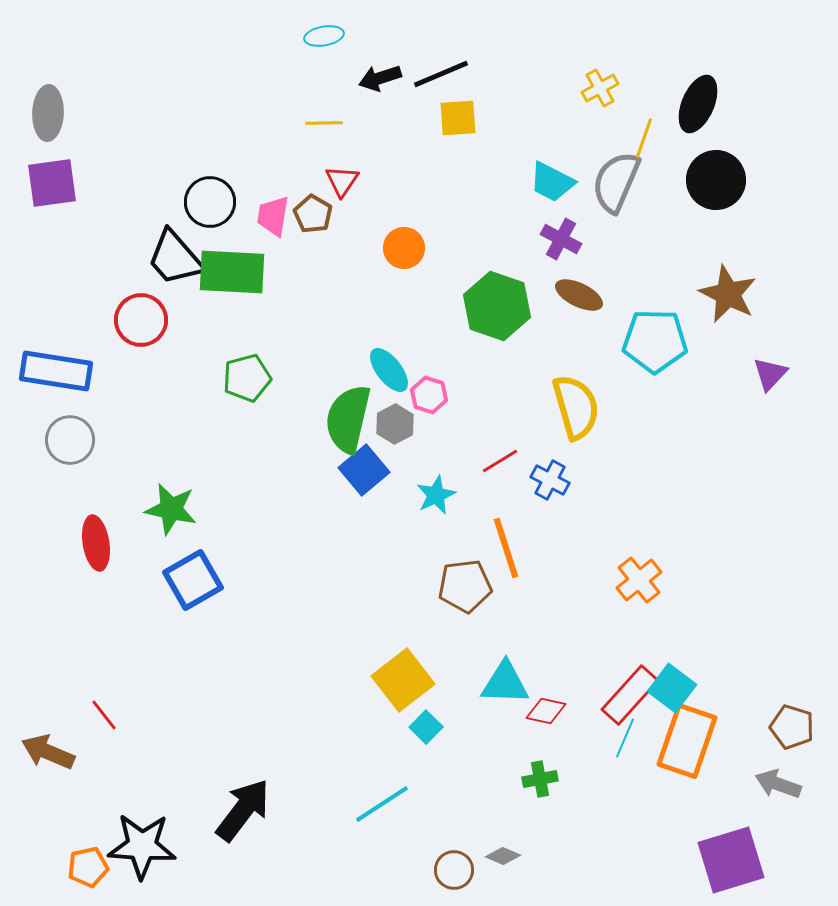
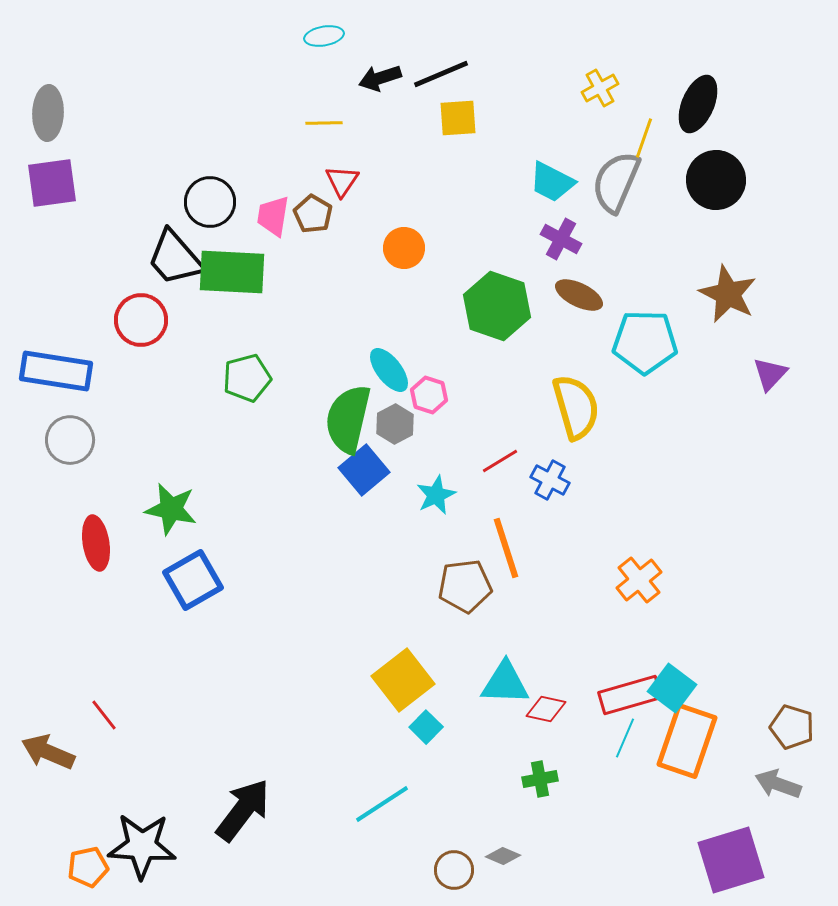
cyan pentagon at (655, 341): moved 10 px left, 1 px down
red rectangle at (630, 695): rotated 32 degrees clockwise
red diamond at (546, 711): moved 2 px up
